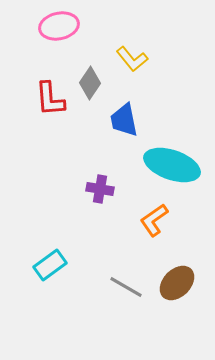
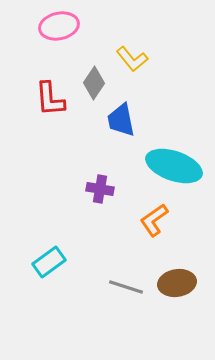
gray diamond: moved 4 px right
blue trapezoid: moved 3 px left
cyan ellipse: moved 2 px right, 1 px down
cyan rectangle: moved 1 px left, 3 px up
brown ellipse: rotated 36 degrees clockwise
gray line: rotated 12 degrees counterclockwise
